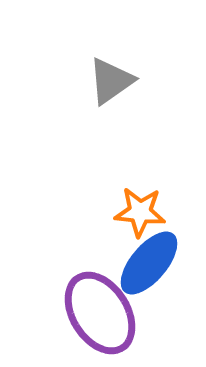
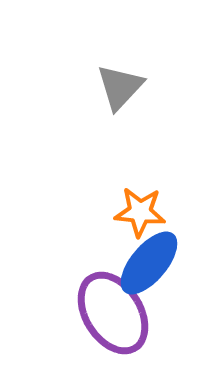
gray triangle: moved 9 px right, 6 px down; rotated 12 degrees counterclockwise
purple ellipse: moved 13 px right
